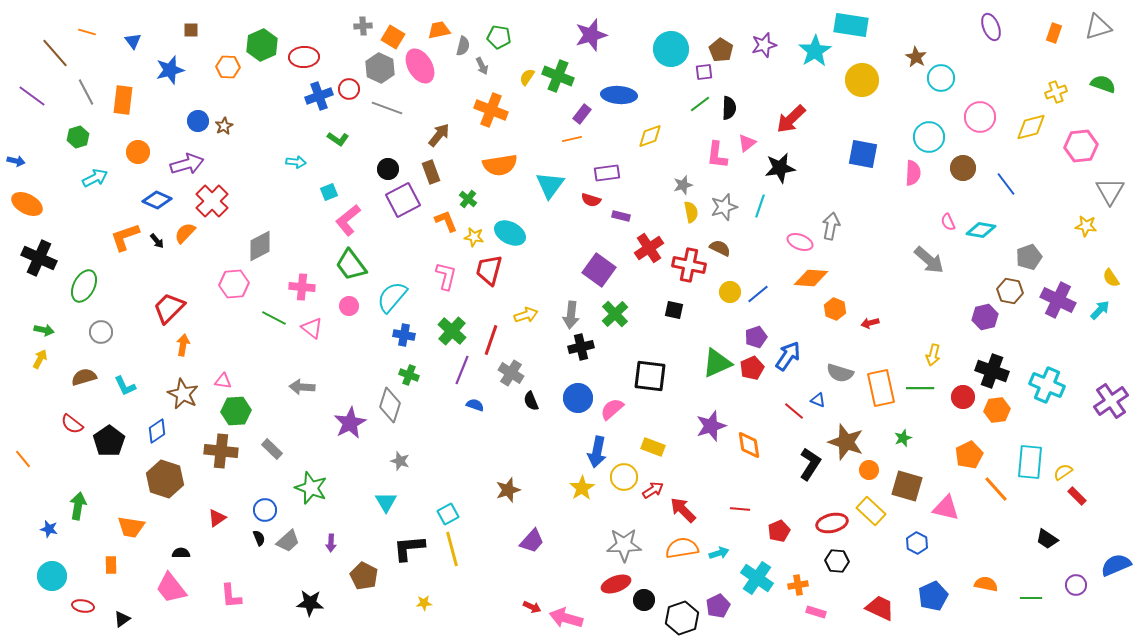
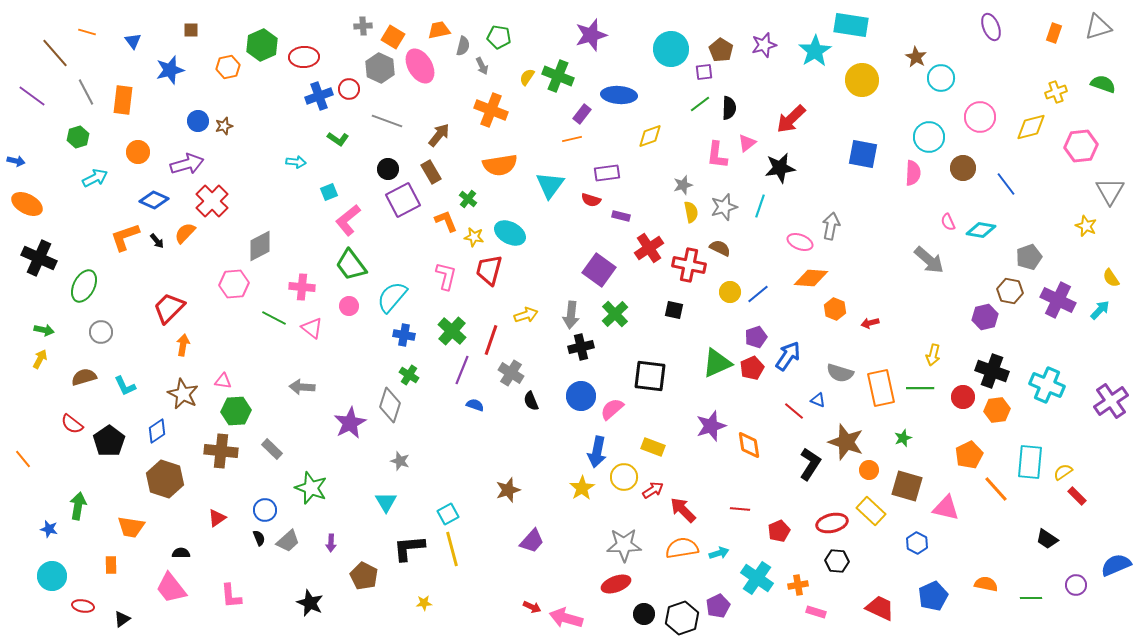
orange hexagon at (228, 67): rotated 15 degrees counterclockwise
gray line at (387, 108): moved 13 px down
brown star at (224, 126): rotated 12 degrees clockwise
brown rectangle at (431, 172): rotated 10 degrees counterclockwise
blue diamond at (157, 200): moved 3 px left
yellow star at (1086, 226): rotated 15 degrees clockwise
green cross at (409, 375): rotated 12 degrees clockwise
blue circle at (578, 398): moved 3 px right, 2 px up
black circle at (644, 600): moved 14 px down
black star at (310, 603): rotated 20 degrees clockwise
